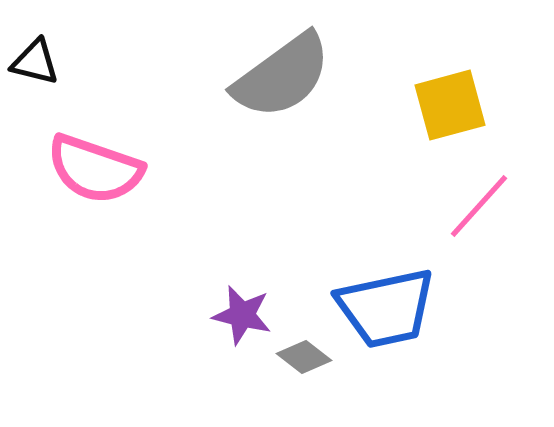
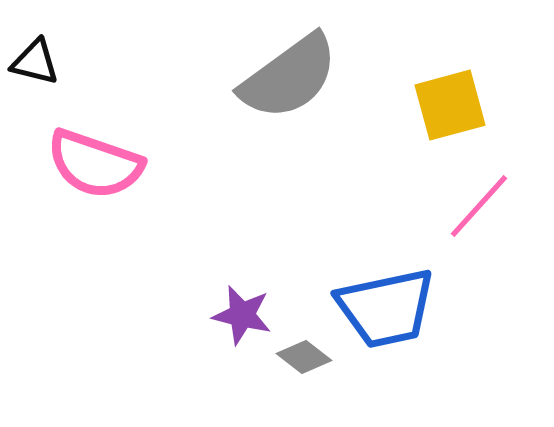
gray semicircle: moved 7 px right, 1 px down
pink semicircle: moved 5 px up
